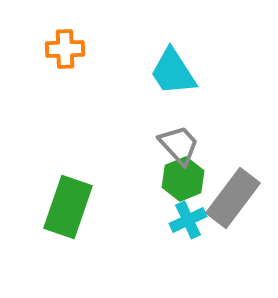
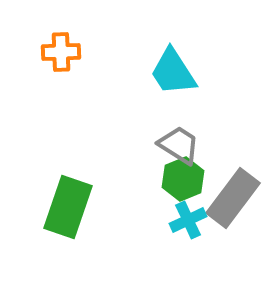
orange cross: moved 4 px left, 3 px down
gray trapezoid: rotated 15 degrees counterclockwise
